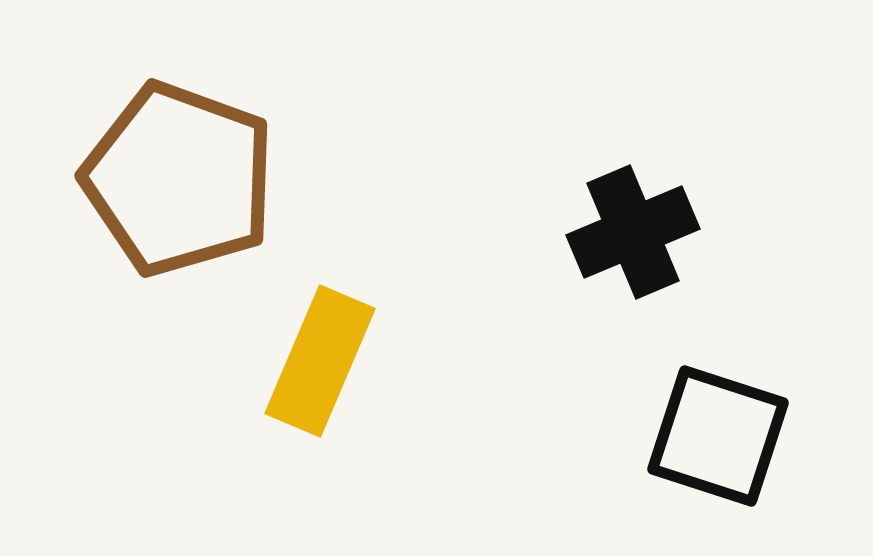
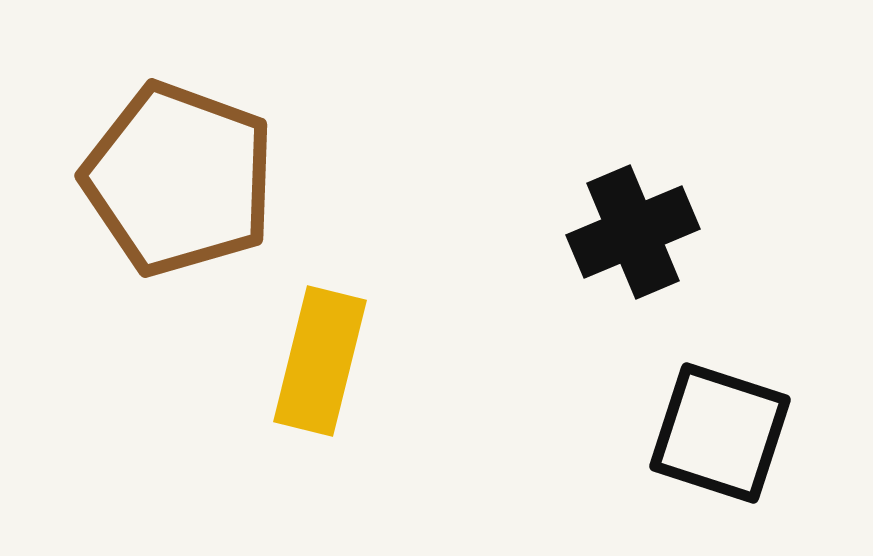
yellow rectangle: rotated 9 degrees counterclockwise
black square: moved 2 px right, 3 px up
